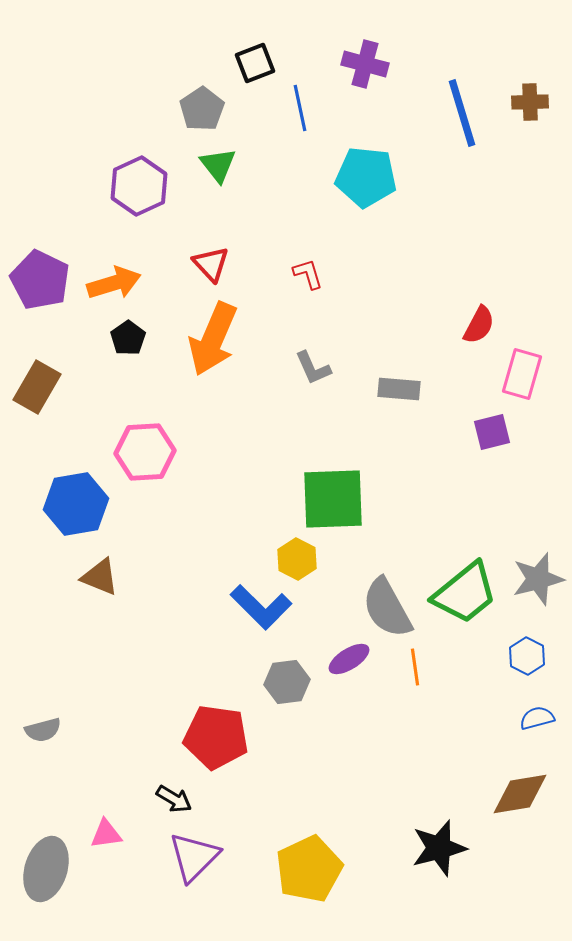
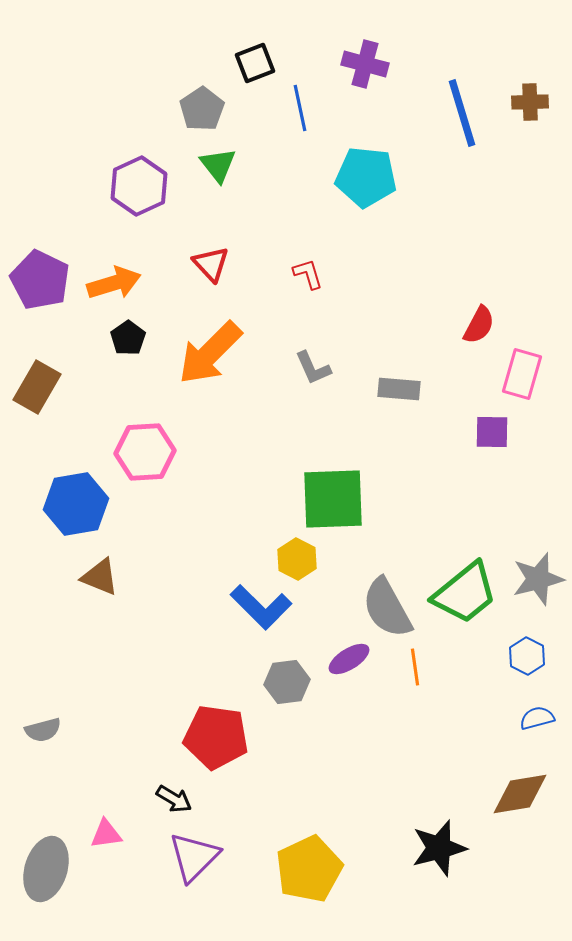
orange arrow at (213, 339): moved 3 px left, 14 px down; rotated 22 degrees clockwise
purple square at (492, 432): rotated 15 degrees clockwise
